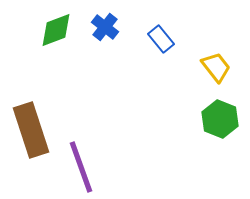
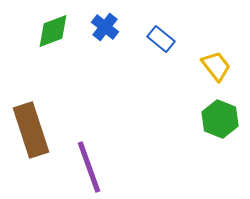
green diamond: moved 3 px left, 1 px down
blue rectangle: rotated 12 degrees counterclockwise
yellow trapezoid: moved 1 px up
purple line: moved 8 px right
